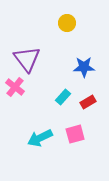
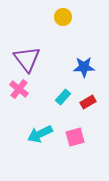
yellow circle: moved 4 px left, 6 px up
pink cross: moved 4 px right, 2 px down
pink square: moved 3 px down
cyan arrow: moved 4 px up
